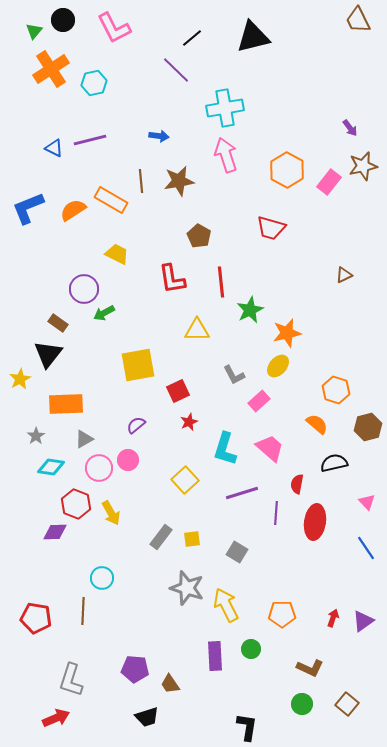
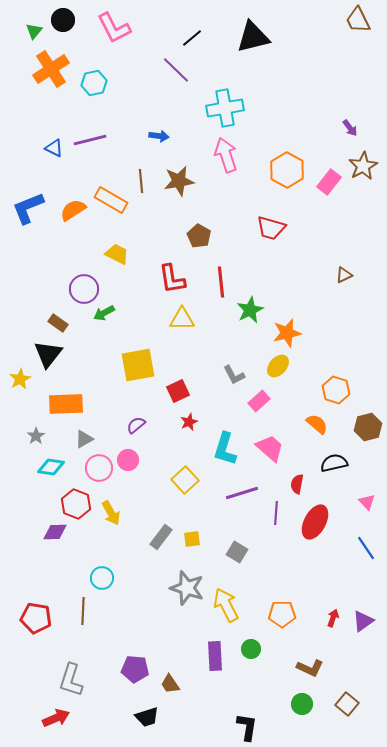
brown star at (363, 166): rotated 16 degrees counterclockwise
yellow triangle at (197, 330): moved 15 px left, 11 px up
red ellipse at (315, 522): rotated 20 degrees clockwise
